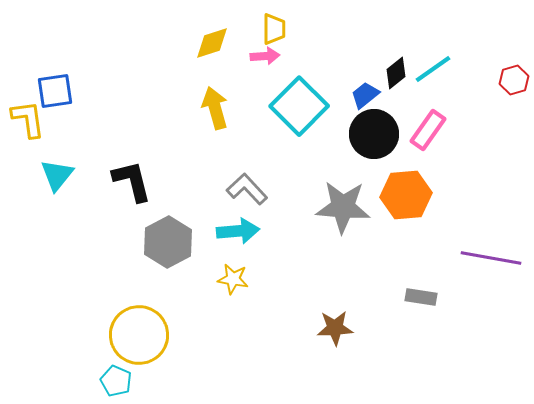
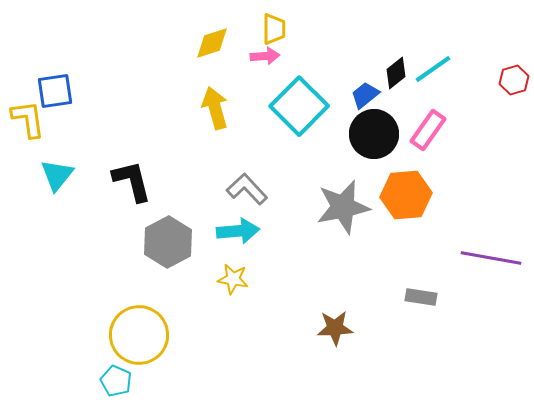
gray star: rotated 16 degrees counterclockwise
